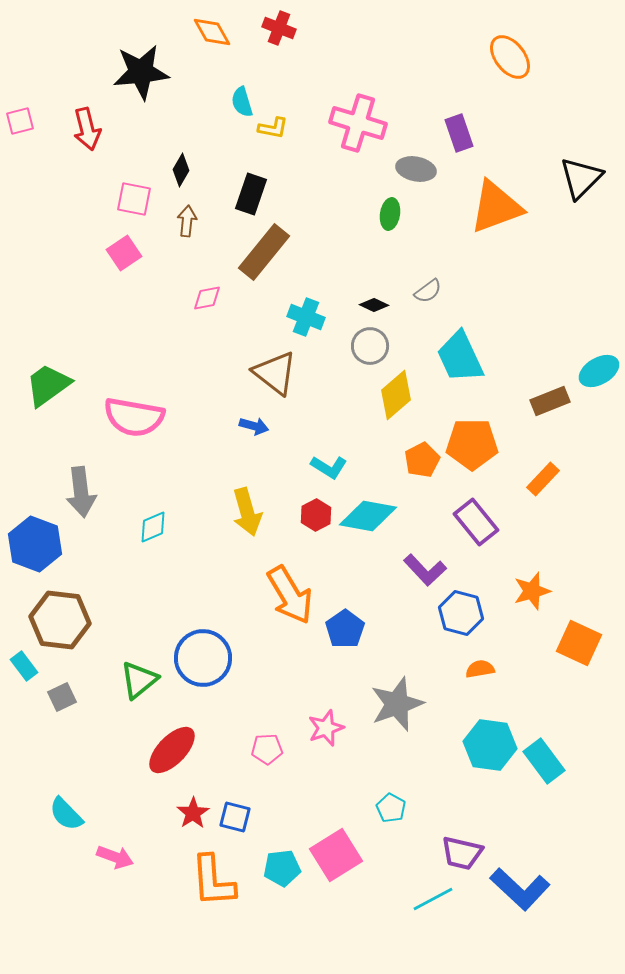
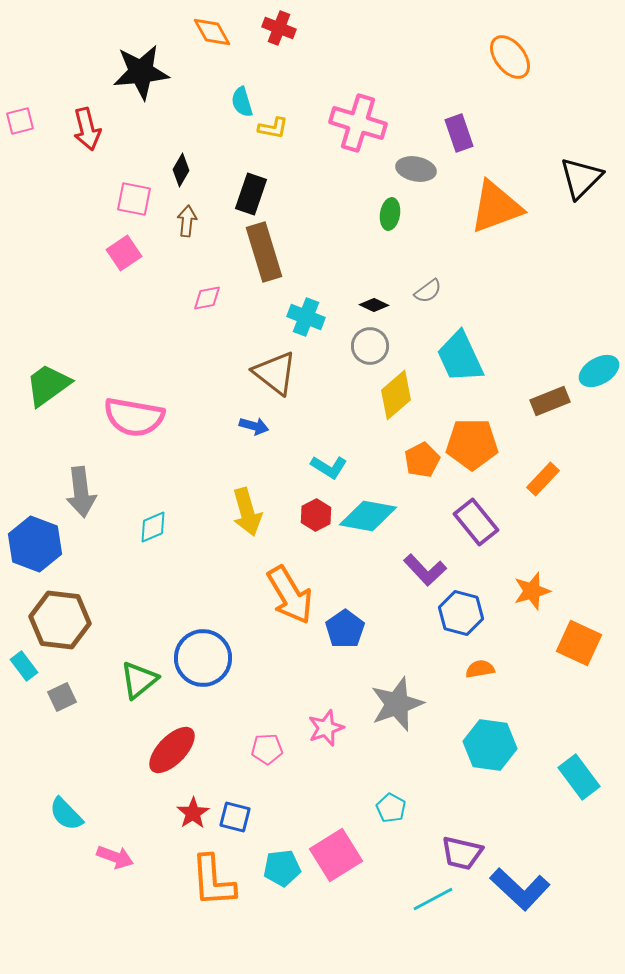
brown rectangle at (264, 252): rotated 56 degrees counterclockwise
cyan rectangle at (544, 761): moved 35 px right, 16 px down
